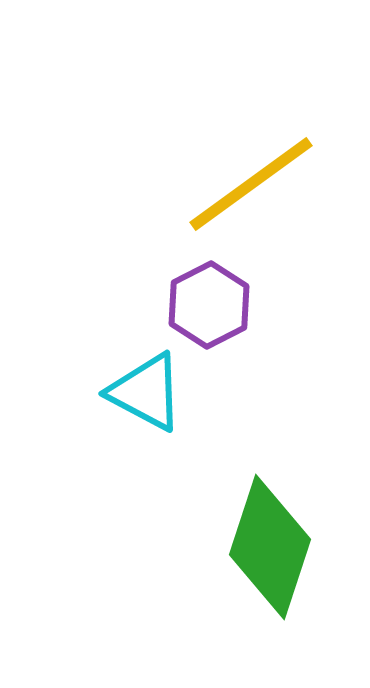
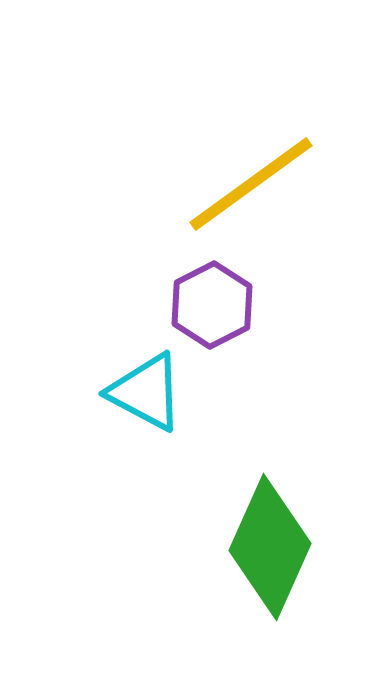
purple hexagon: moved 3 px right
green diamond: rotated 6 degrees clockwise
